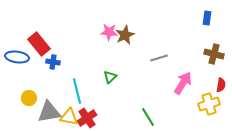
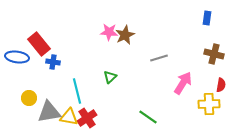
yellow cross: rotated 15 degrees clockwise
green line: rotated 24 degrees counterclockwise
